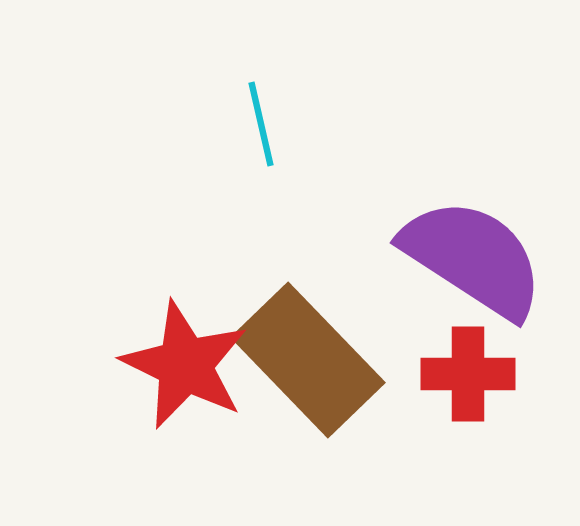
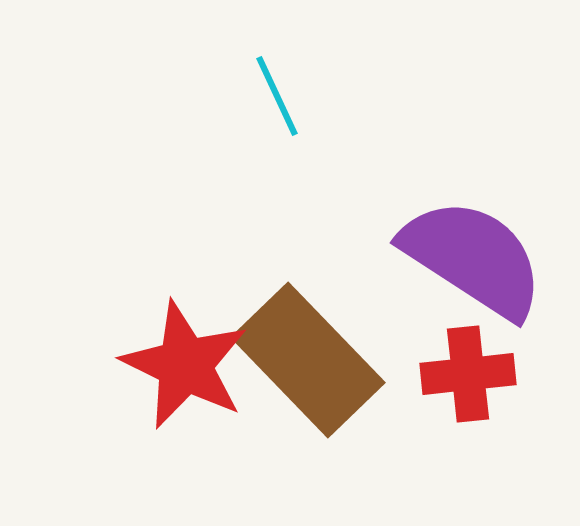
cyan line: moved 16 px right, 28 px up; rotated 12 degrees counterclockwise
red cross: rotated 6 degrees counterclockwise
